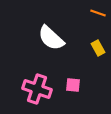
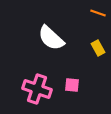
pink square: moved 1 px left
